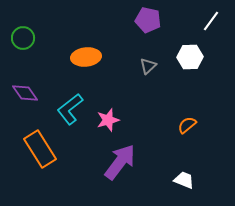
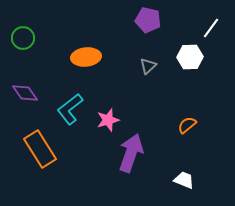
white line: moved 7 px down
purple arrow: moved 11 px right, 9 px up; rotated 18 degrees counterclockwise
